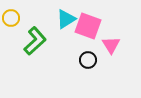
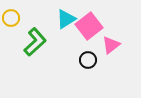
pink square: moved 1 px right; rotated 32 degrees clockwise
green L-shape: moved 1 px down
pink triangle: rotated 24 degrees clockwise
